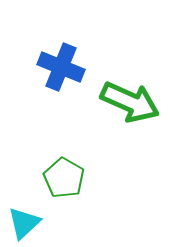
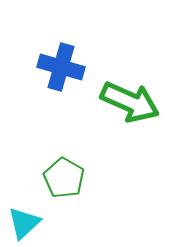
blue cross: rotated 6 degrees counterclockwise
